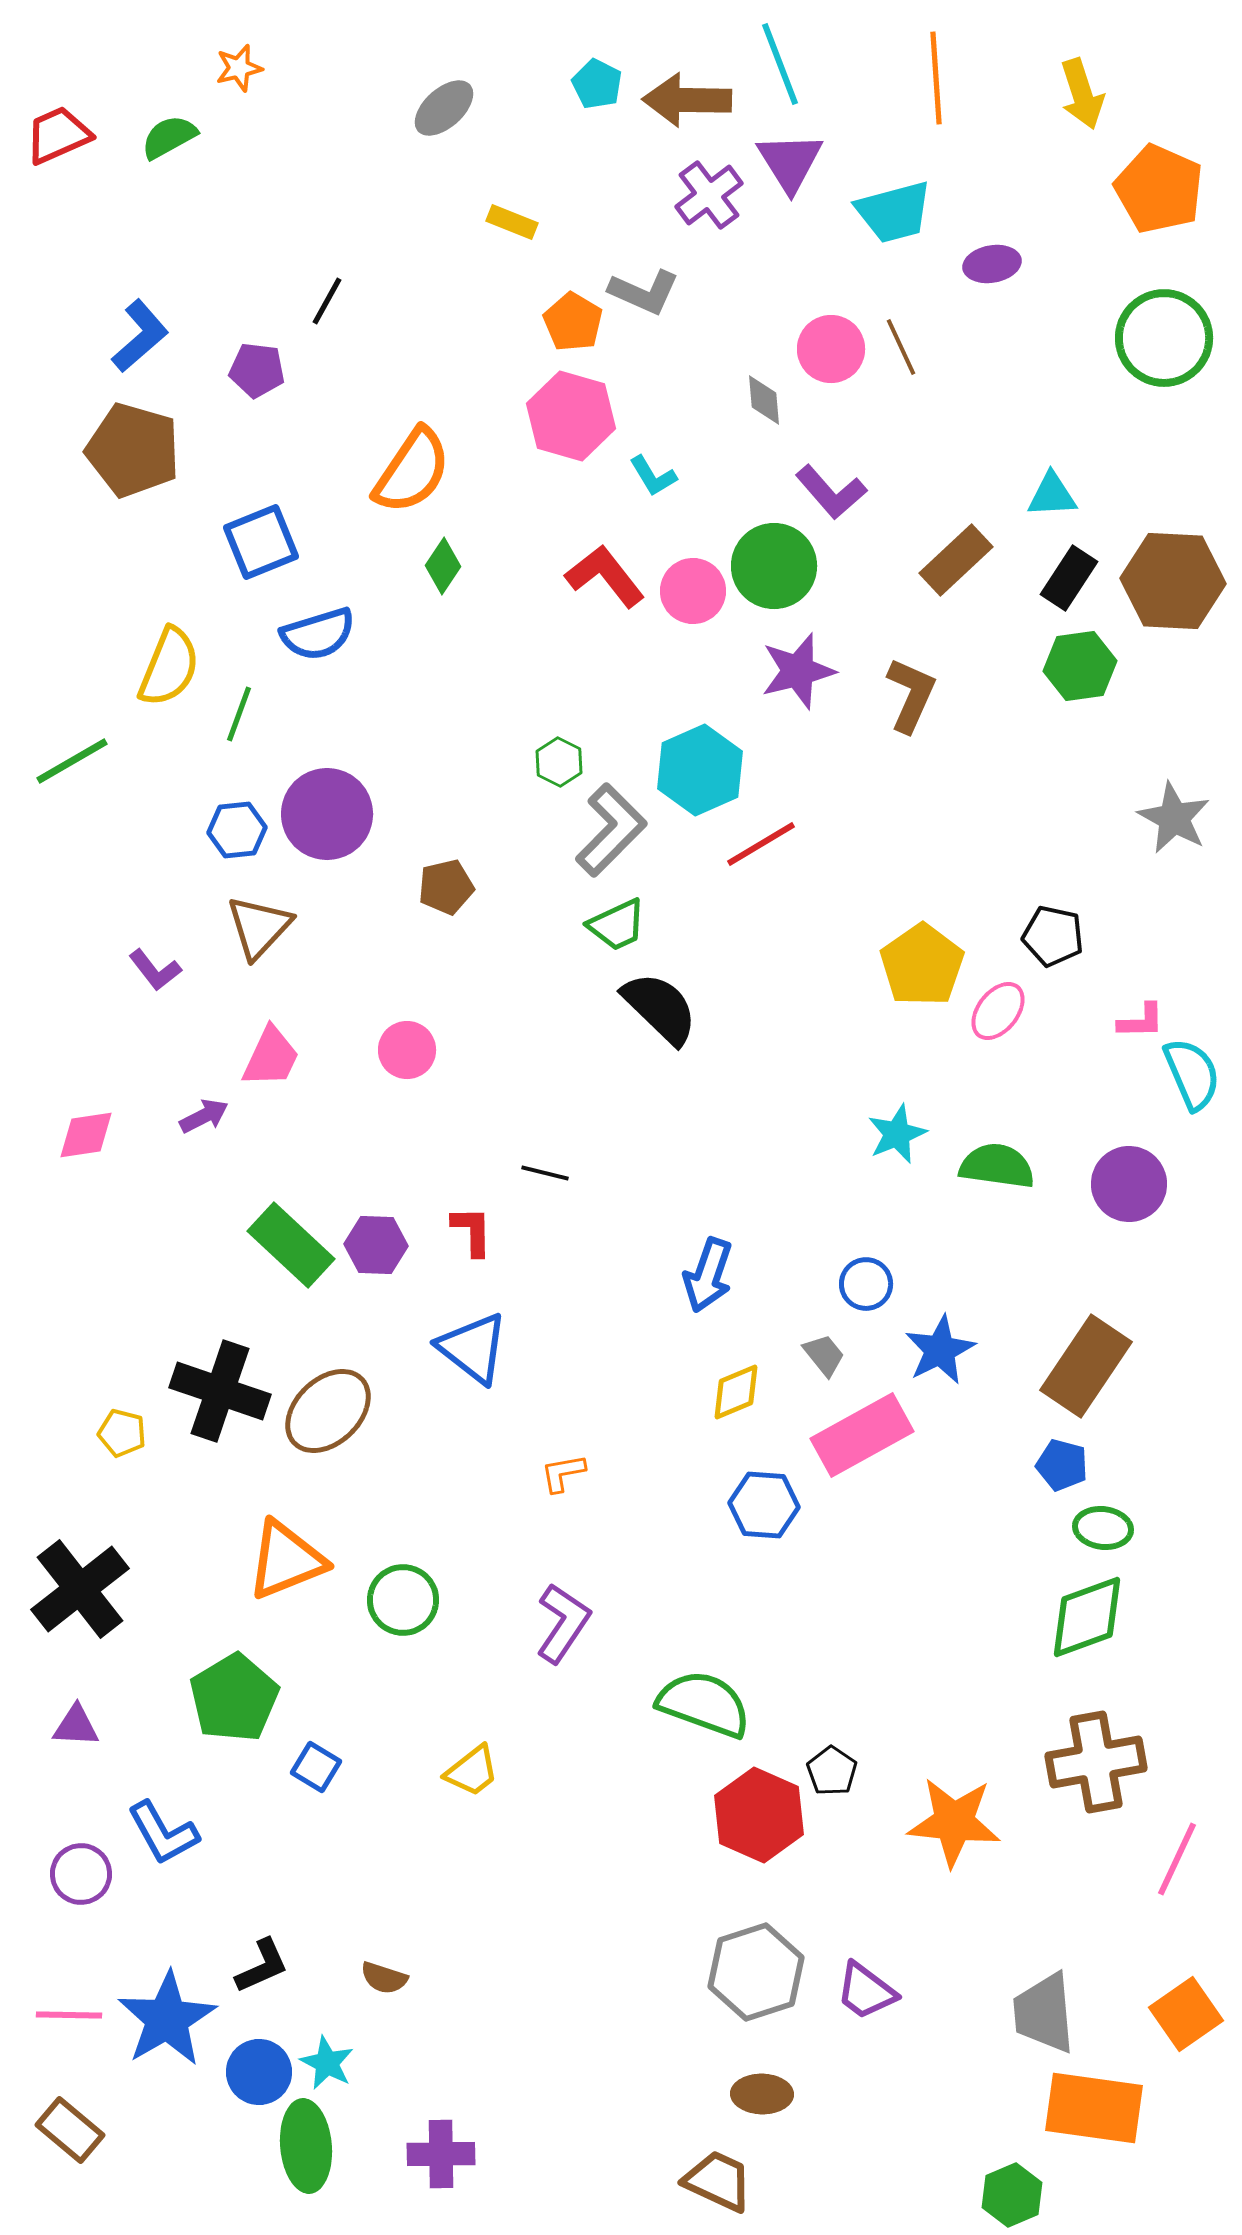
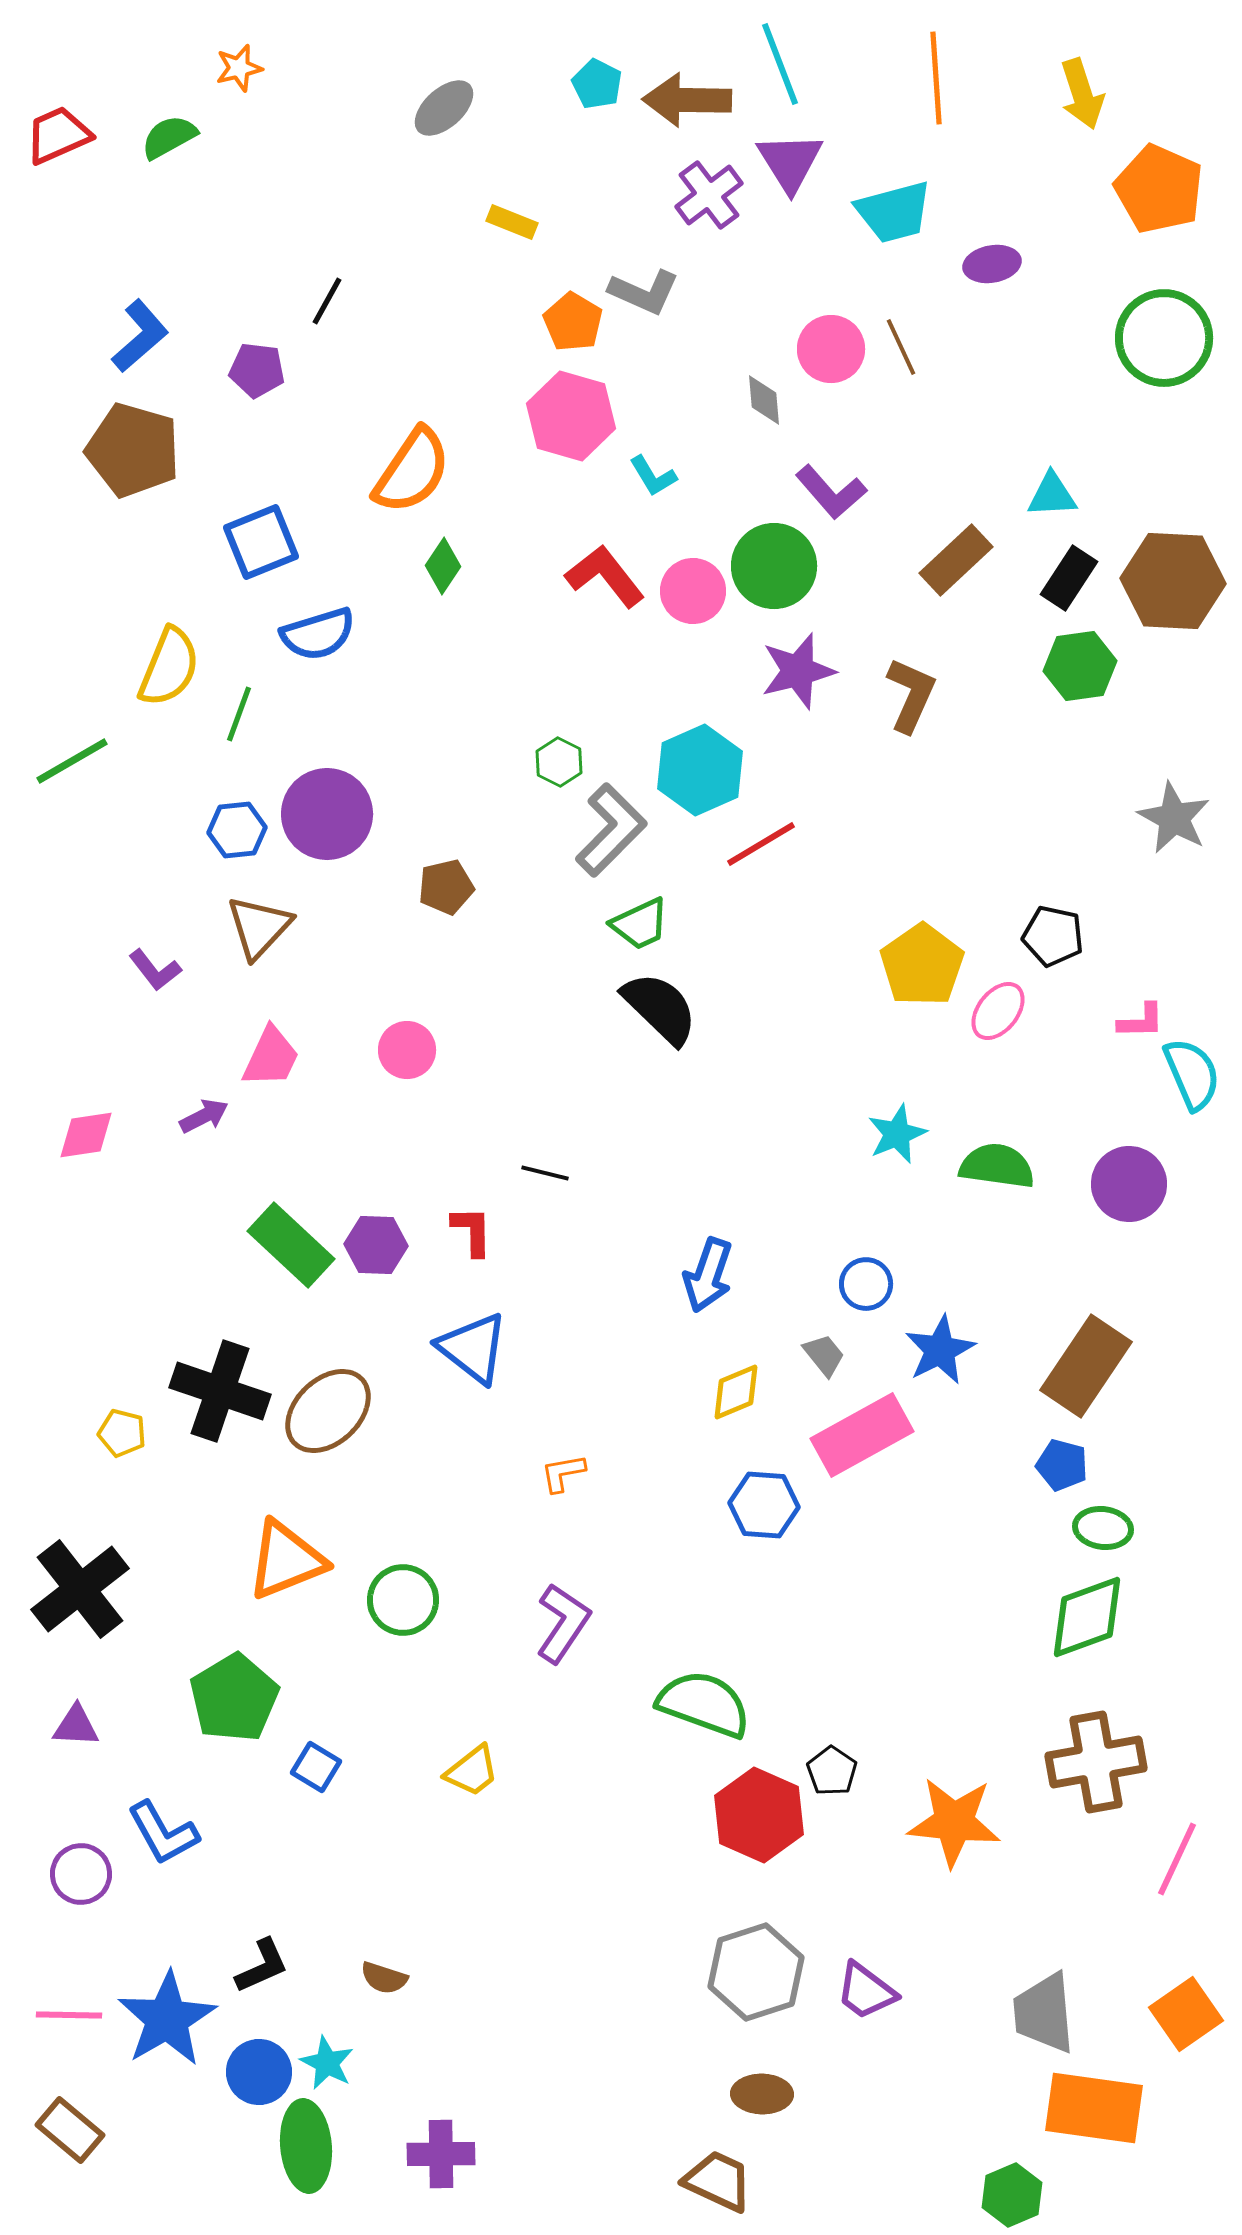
green trapezoid at (617, 925): moved 23 px right, 1 px up
